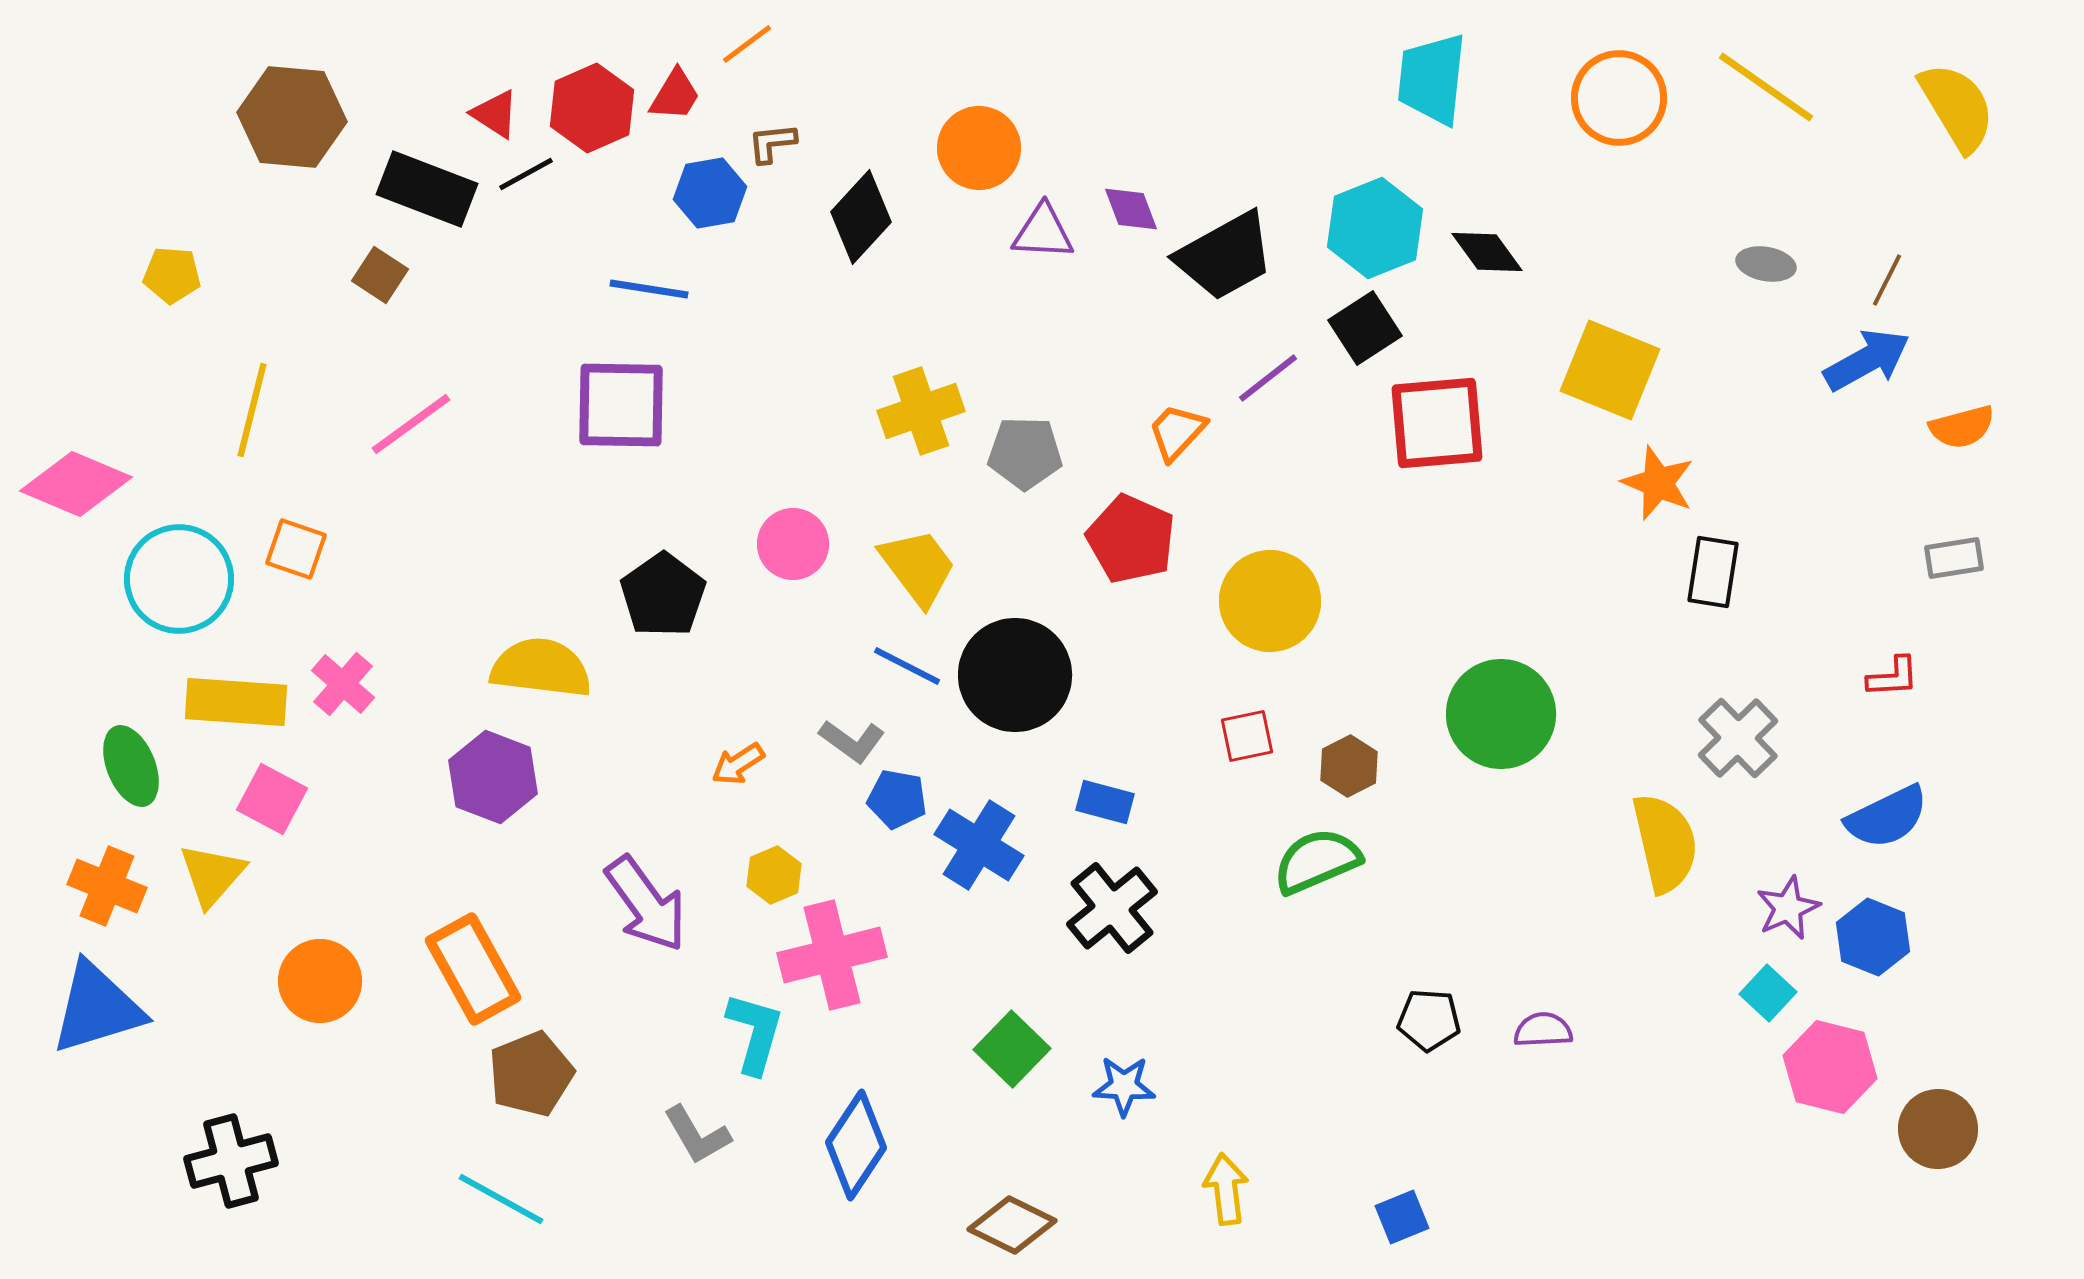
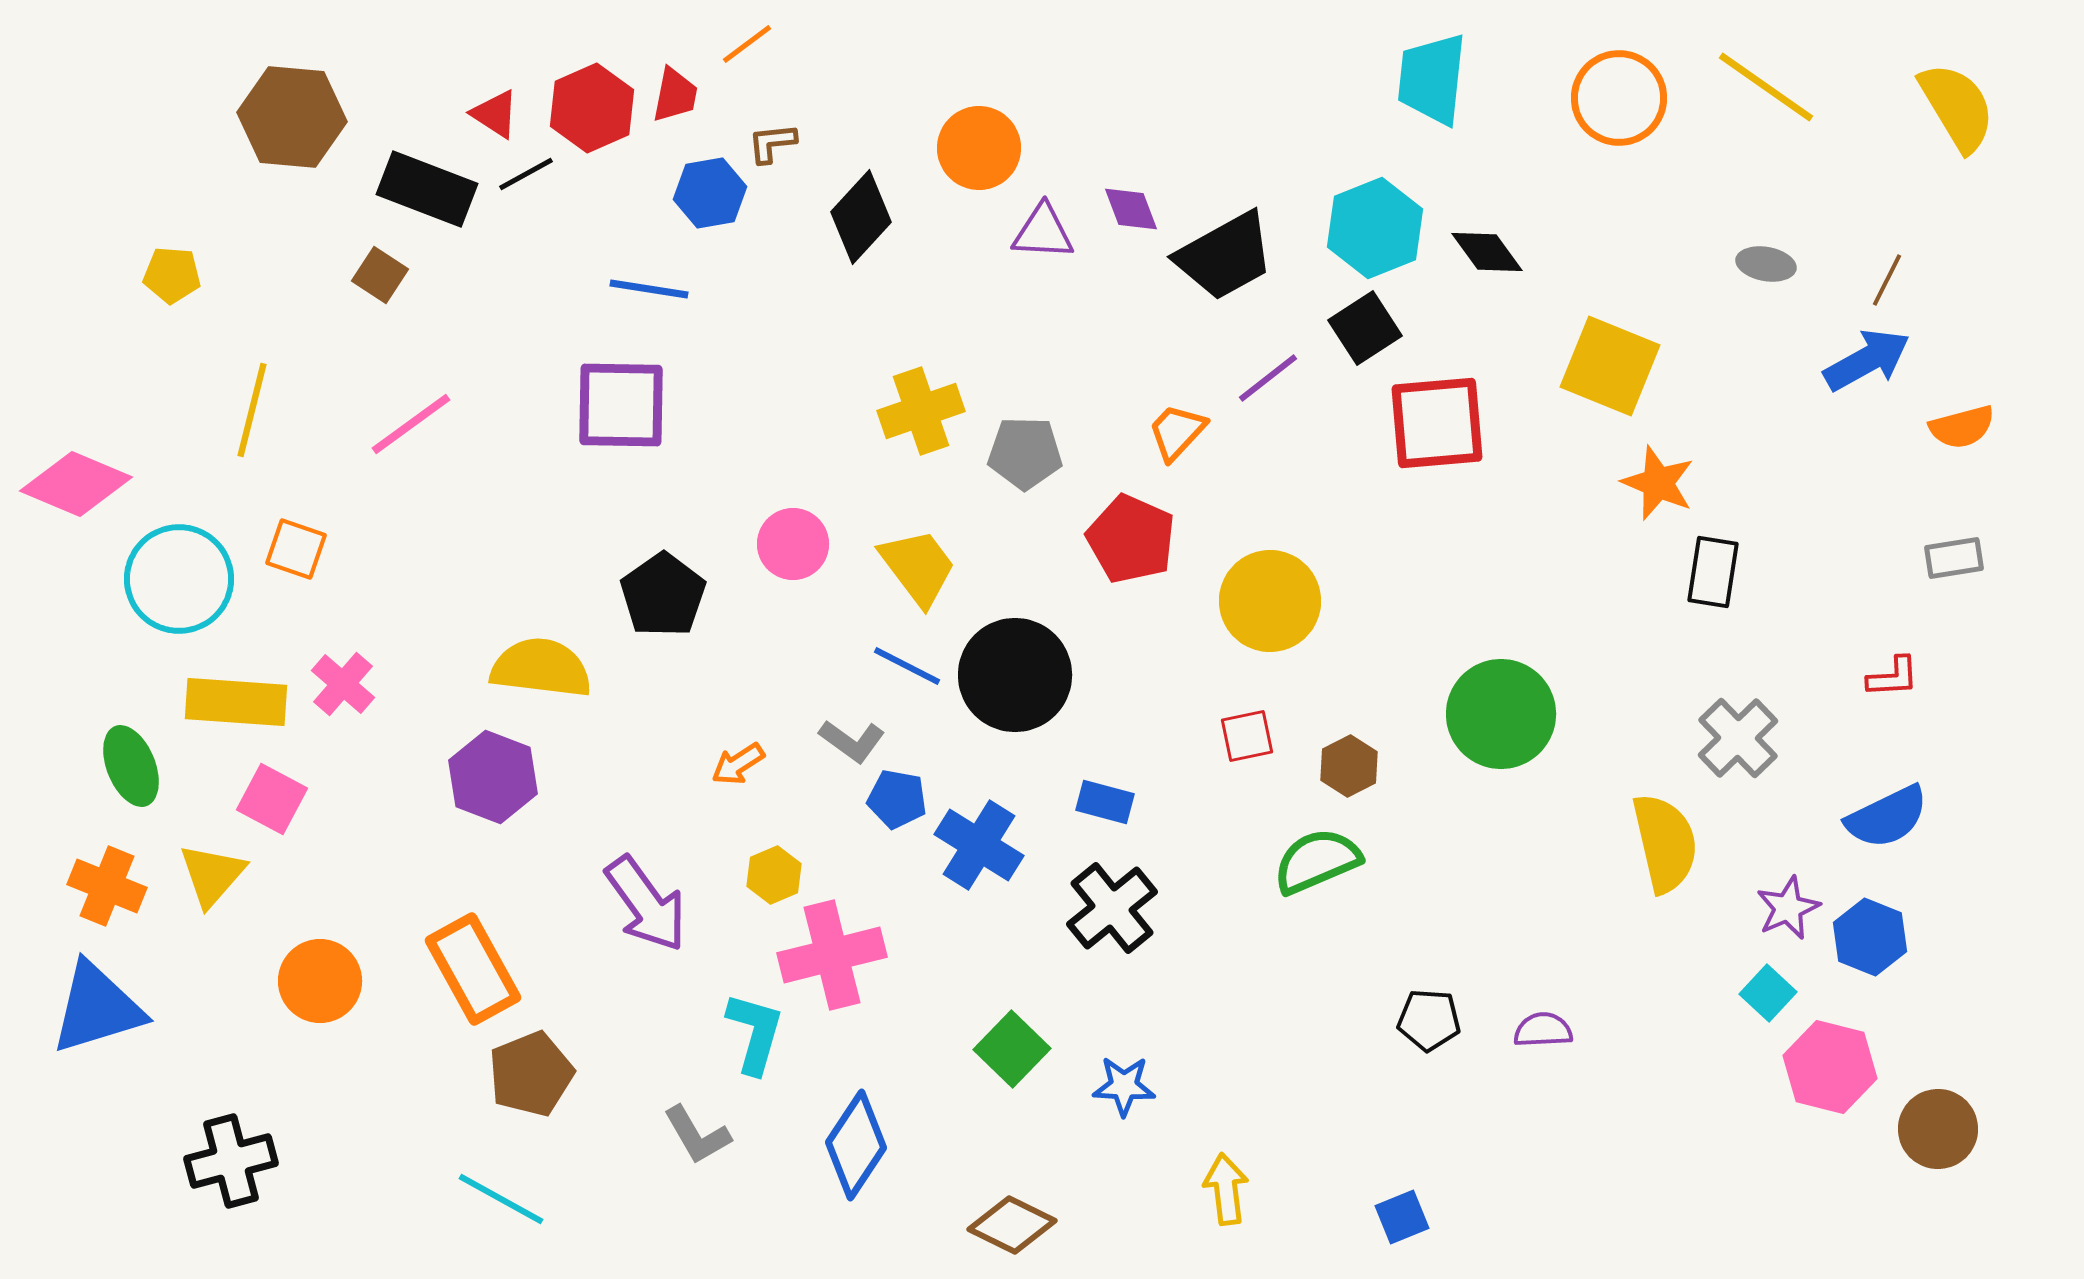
red trapezoid at (675, 95): rotated 20 degrees counterclockwise
yellow square at (1610, 370): moved 4 px up
blue hexagon at (1873, 937): moved 3 px left
